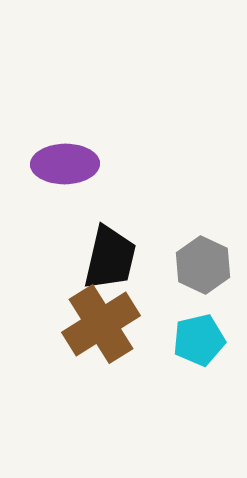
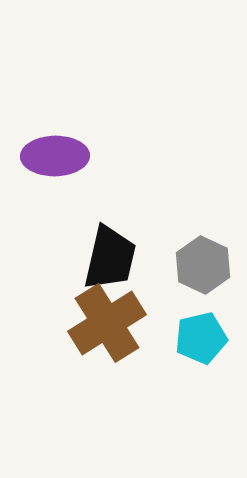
purple ellipse: moved 10 px left, 8 px up
brown cross: moved 6 px right, 1 px up
cyan pentagon: moved 2 px right, 2 px up
